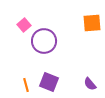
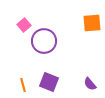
orange line: moved 3 px left
